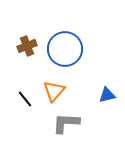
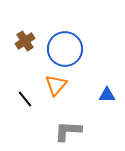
brown cross: moved 2 px left, 5 px up; rotated 12 degrees counterclockwise
orange triangle: moved 2 px right, 6 px up
blue triangle: rotated 12 degrees clockwise
gray L-shape: moved 2 px right, 8 px down
